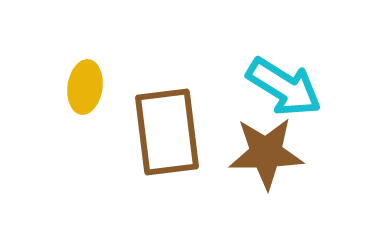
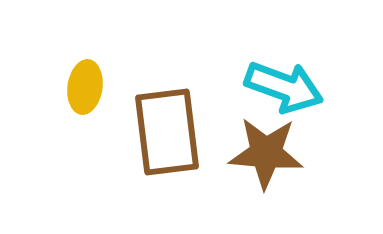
cyan arrow: rotated 12 degrees counterclockwise
brown star: rotated 6 degrees clockwise
